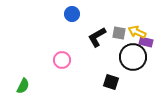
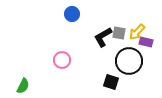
yellow arrow: rotated 72 degrees counterclockwise
black L-shape: moved 6 px right
black circle: moved 4 px left, 4 px down
